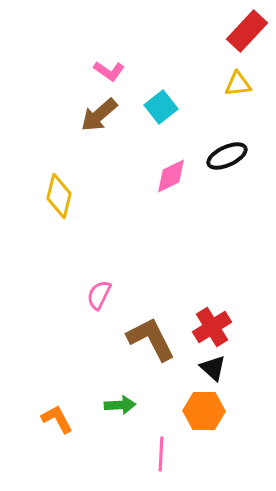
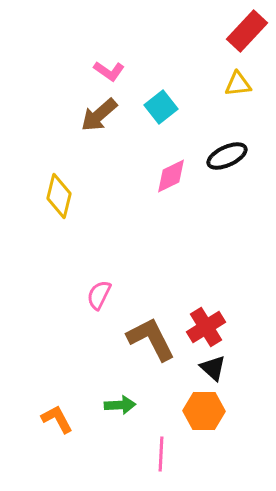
red cross: moved 6 px left
